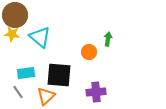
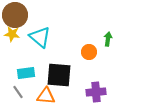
orange triangle: rotated 48 degrees clockwise
